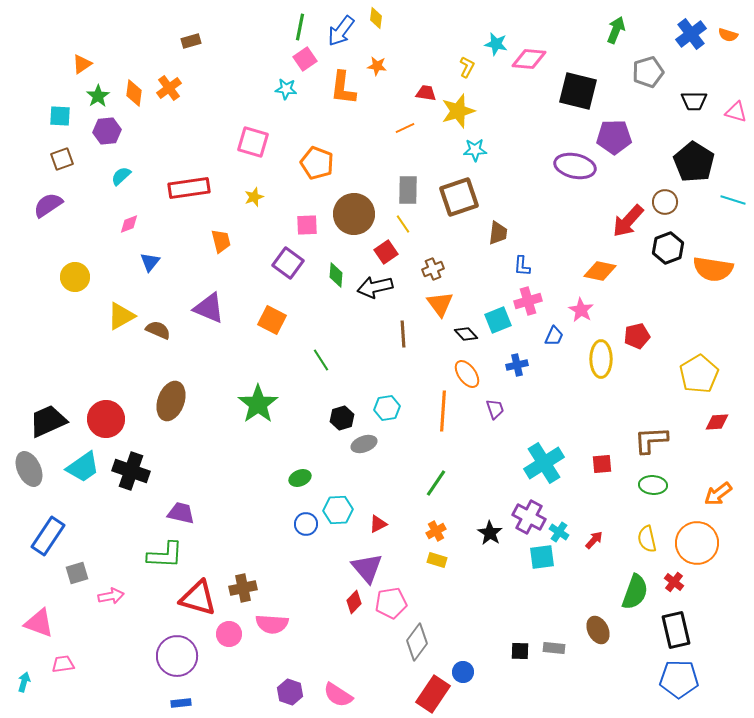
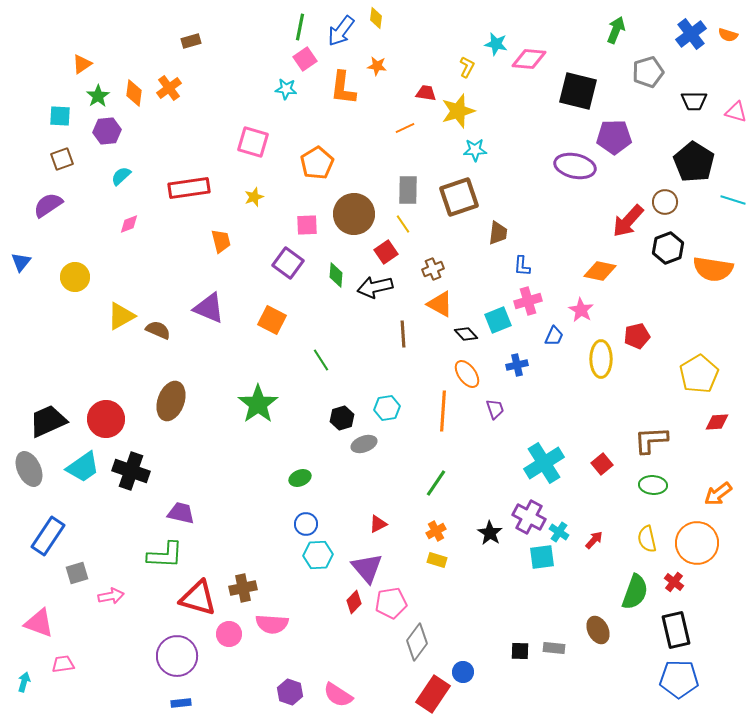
orange pentagon at (317, 163): rotated 20 degrees clockwise
blue triangle at (150, 262): moved 129 px left
orange triangle at (440, 304): rotated 24 degrees counterclockwise
red square at (602, 464): rotated 35 degrees counterclockwise
cyan hexagon at (338, 510): moved 20 px left, 45 px down
